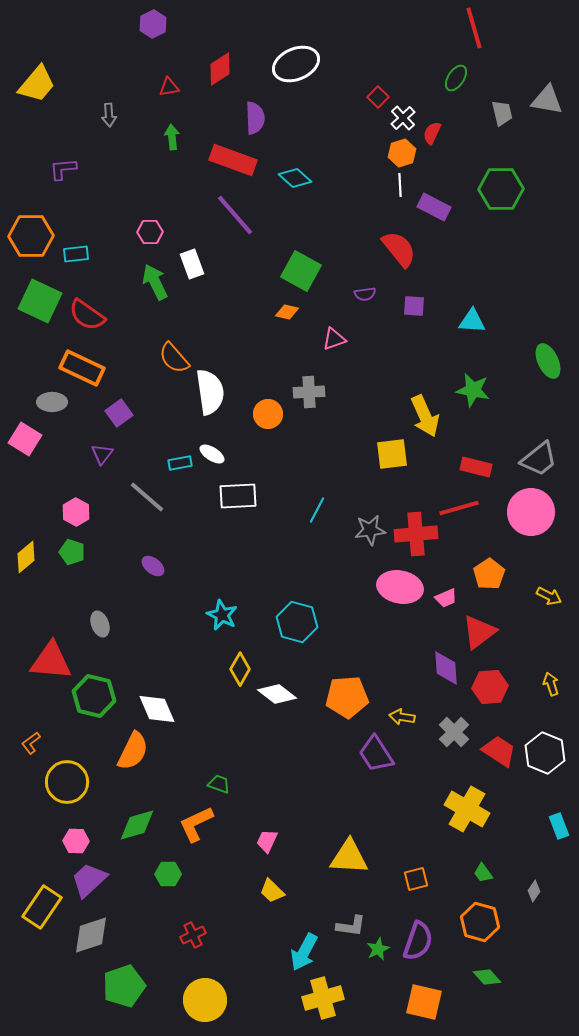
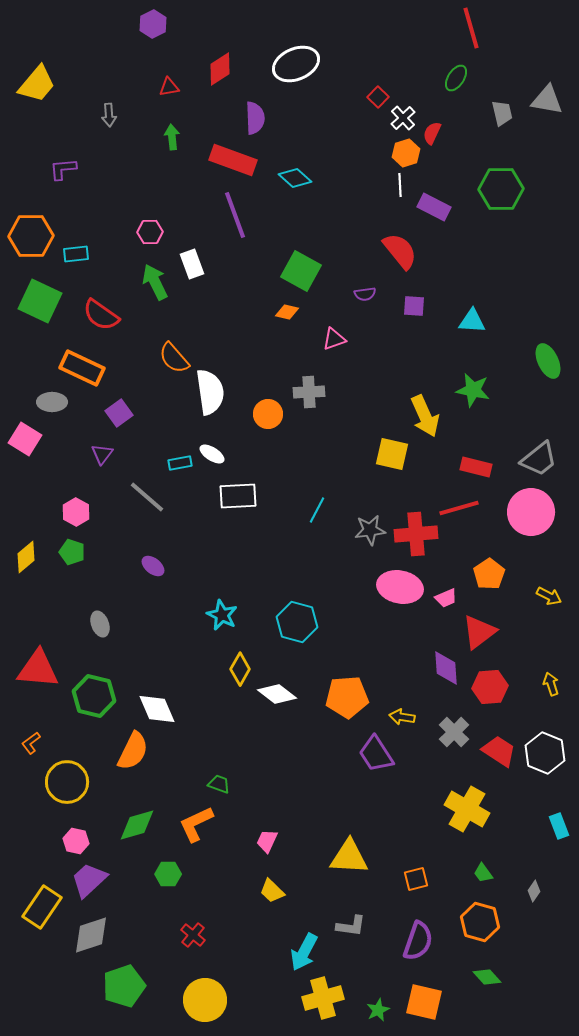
red line at (474, 28): moved 3 px left
orange hexagon at (402, 153): moved 4 px right
purple line at (235, 215): rotated 21 degrees clockwise
red semicircle at (399, 249): moved 1 px right, 2 px down
red semicircle at (87, 315): moved 14 px right
yellow square at (392, 454): rotated 20 degrees clockwise
red triangle at (51, 661): moved 13 px left, 8 px down
pink hexagon at (76, 841): rotated 10 degrees clockwise
red cross at (193, 935): rotated 25 degrees counterclockwise
green star at (378, 949): moved 61 px down
